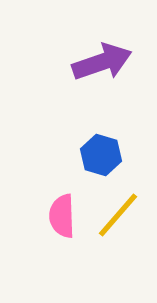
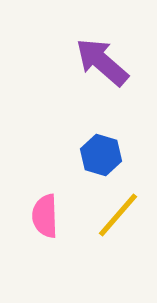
purple arrow: rotated 120 degrees counterclockwise
pink semicircle: moved 17 px left
